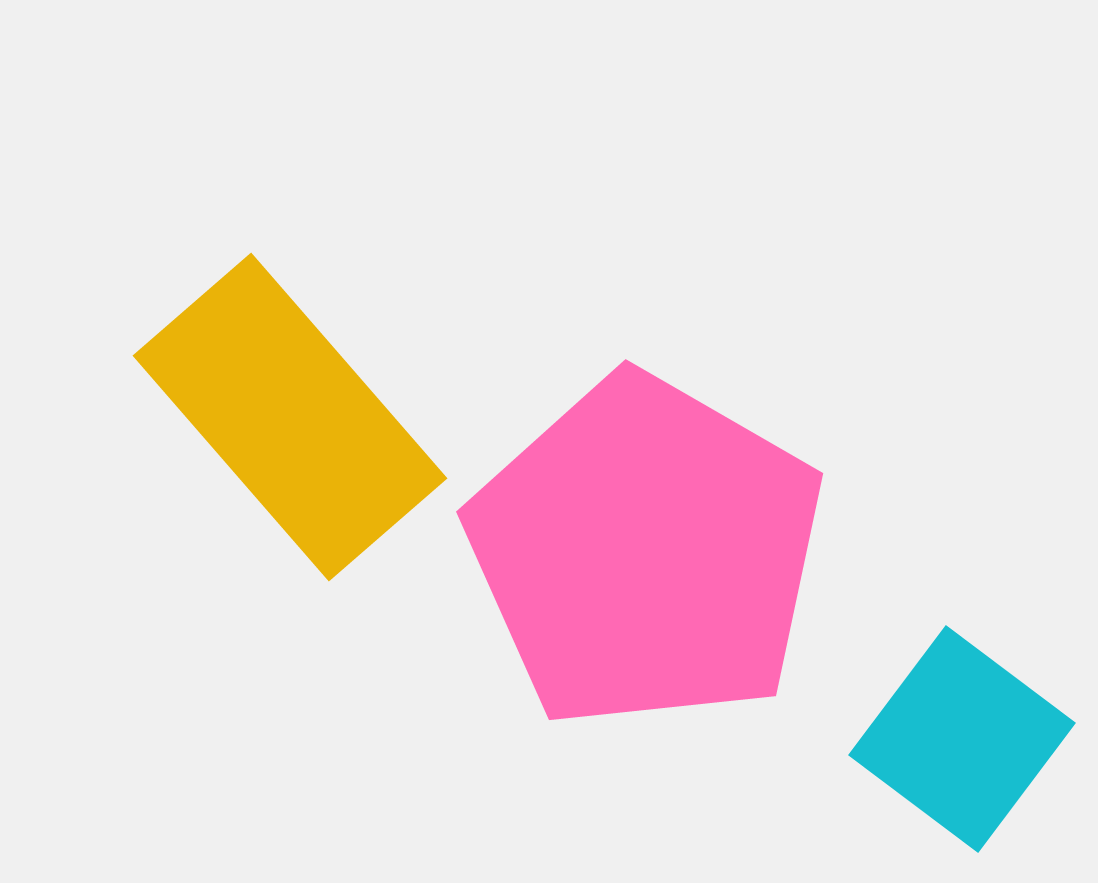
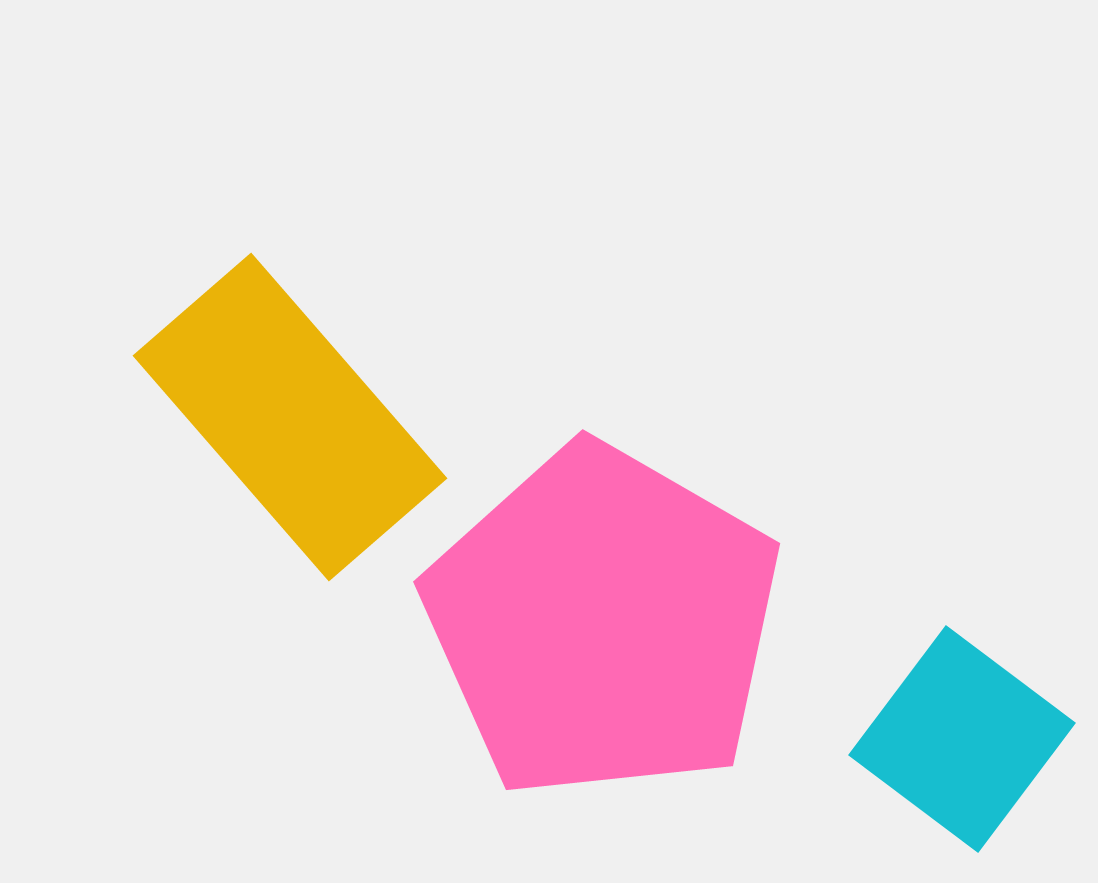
pink pentagon: moved 43 px left, 70 px down
